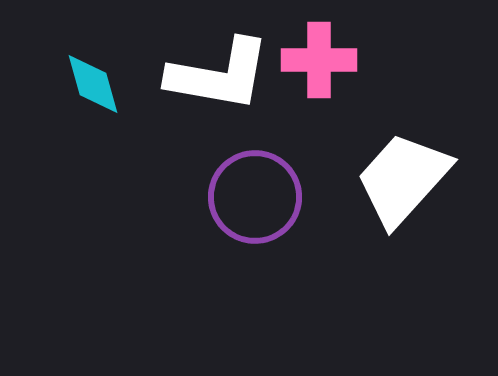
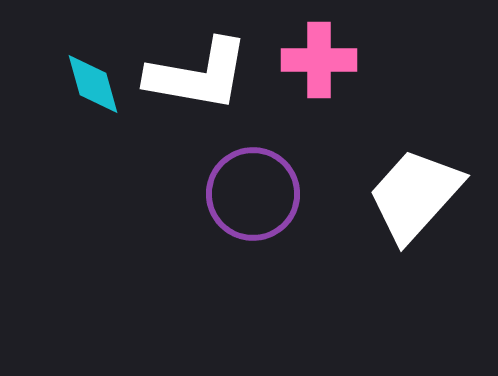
white L-shape: moved 21 px left
white trapezoid: moved 12 px right, 16 px down
purple circle: moved 2 px left, 3 px up
